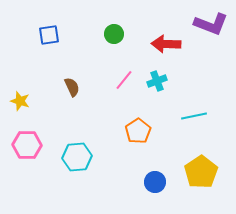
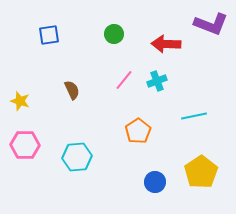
brown semicircle: moved 3 px down
pink hexagon: moved 2 px left
